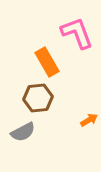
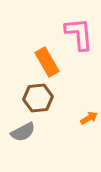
pink L-shape: moved 2 px right, 1 px down; rotated 15 degrees clockwise
orange arrow: moved 2 px up
